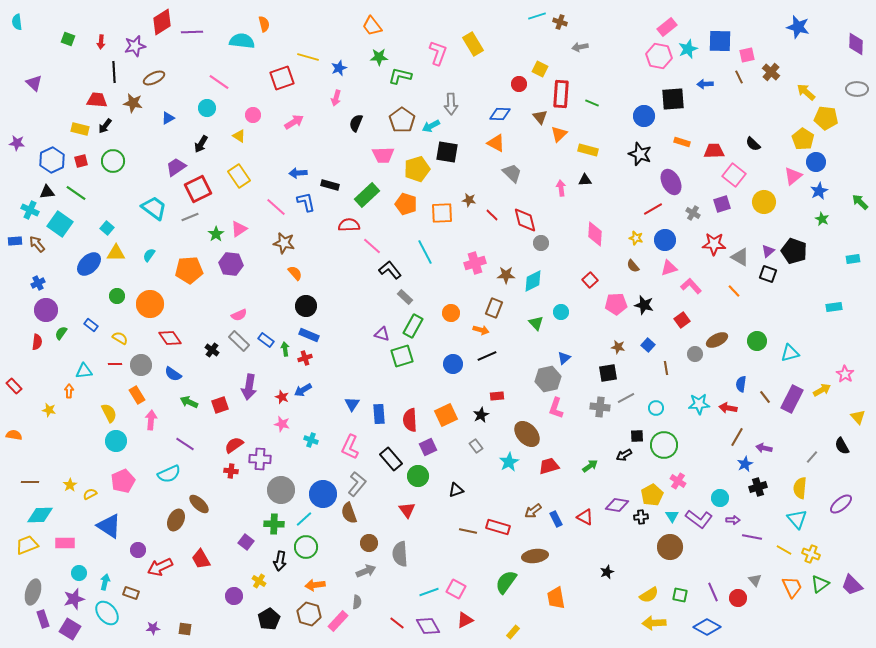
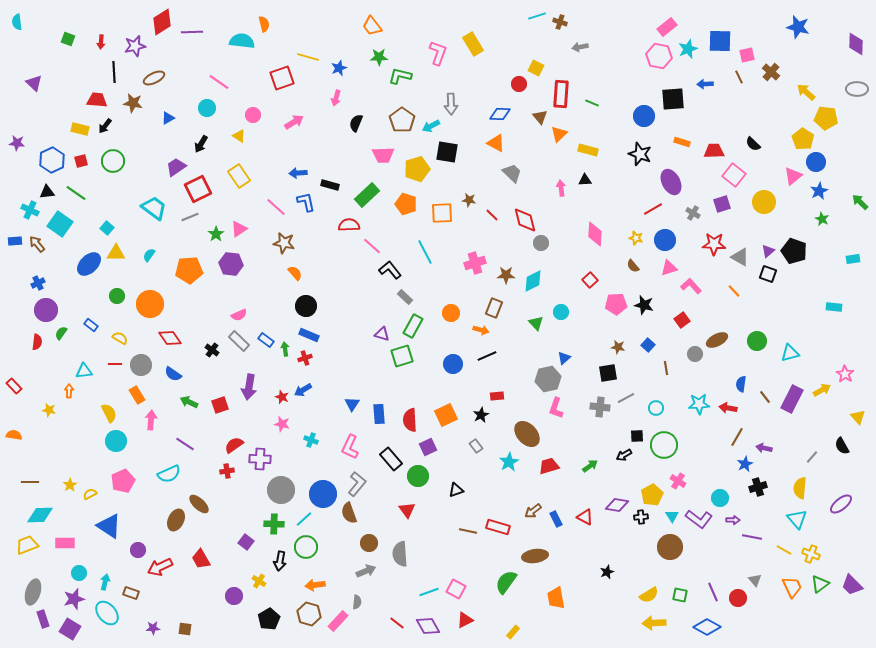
yellow square at (540, 69): moved 4 px left, 1 px up
cyan rectangle at (834, 307): rotated 14 degrees clockwise
red cross at (231, 471): moved 4 px left; rotated 16 degrees counterclockwise
